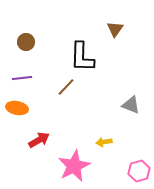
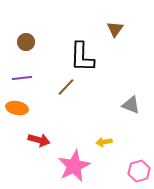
red arrow: rotated 45 degrees clockwise
